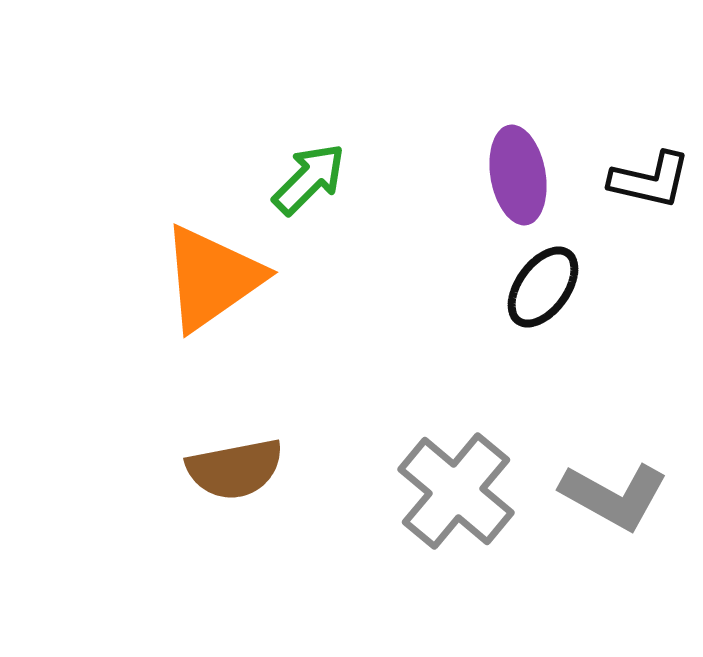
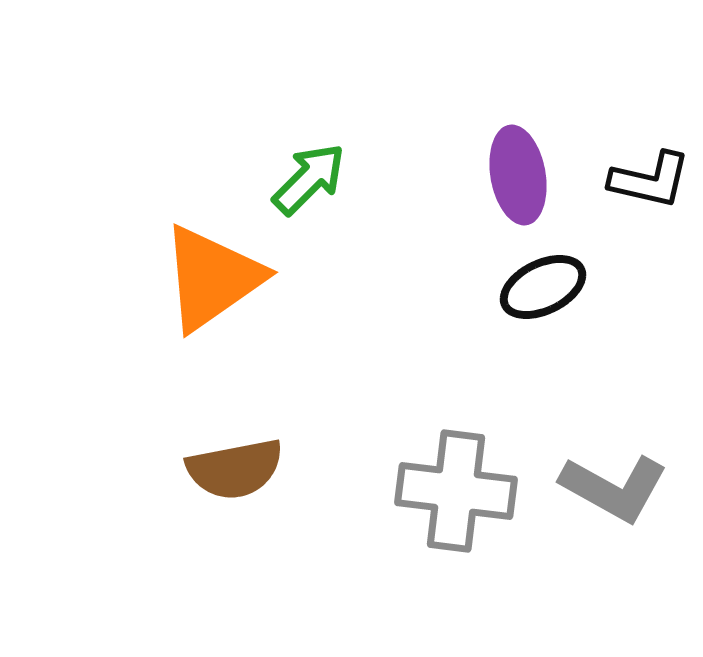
black ellipse: rotated 28 degrees clockwise
gray cross: rotated 33 degrees counterclockwise
gray L-shape: moved 8 px up
